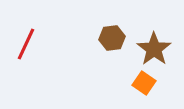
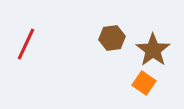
brown star: moved 1 px left, 1 px down
